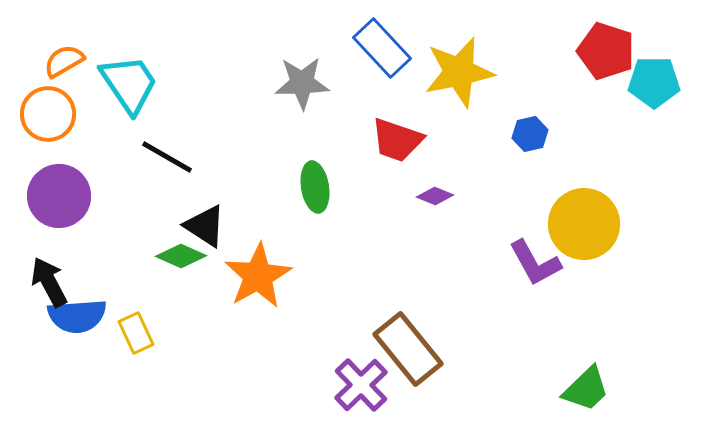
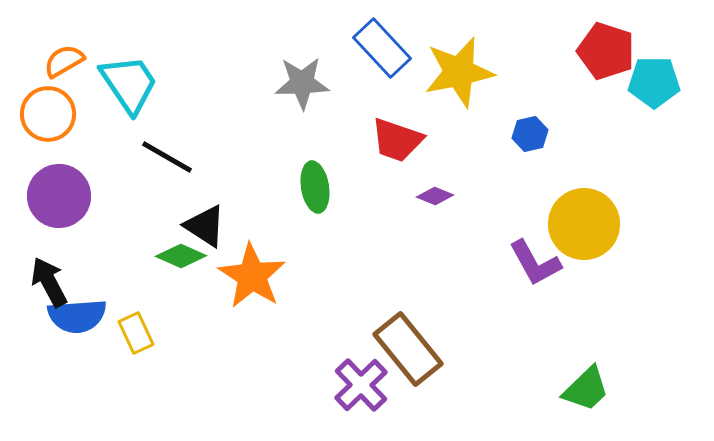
orange star: moved 6 px left; rotated 10 degrees counterclockwise
